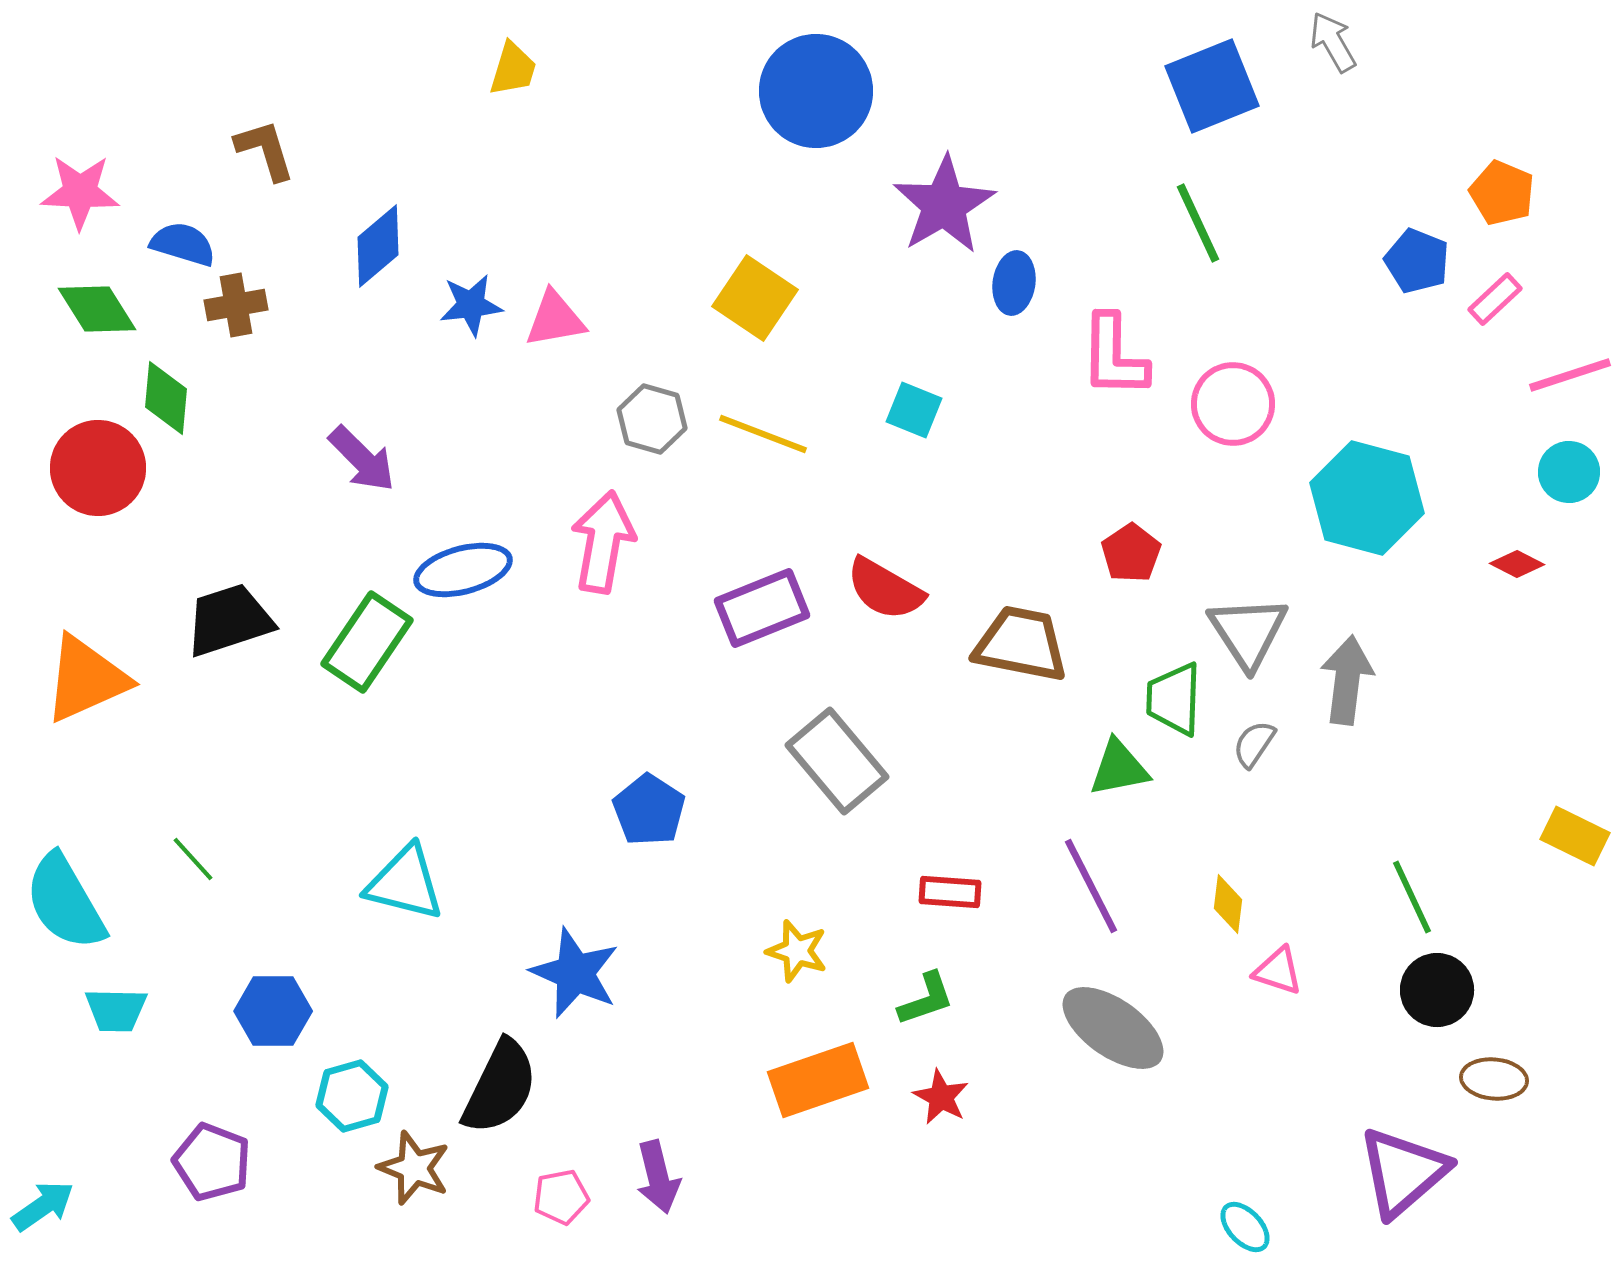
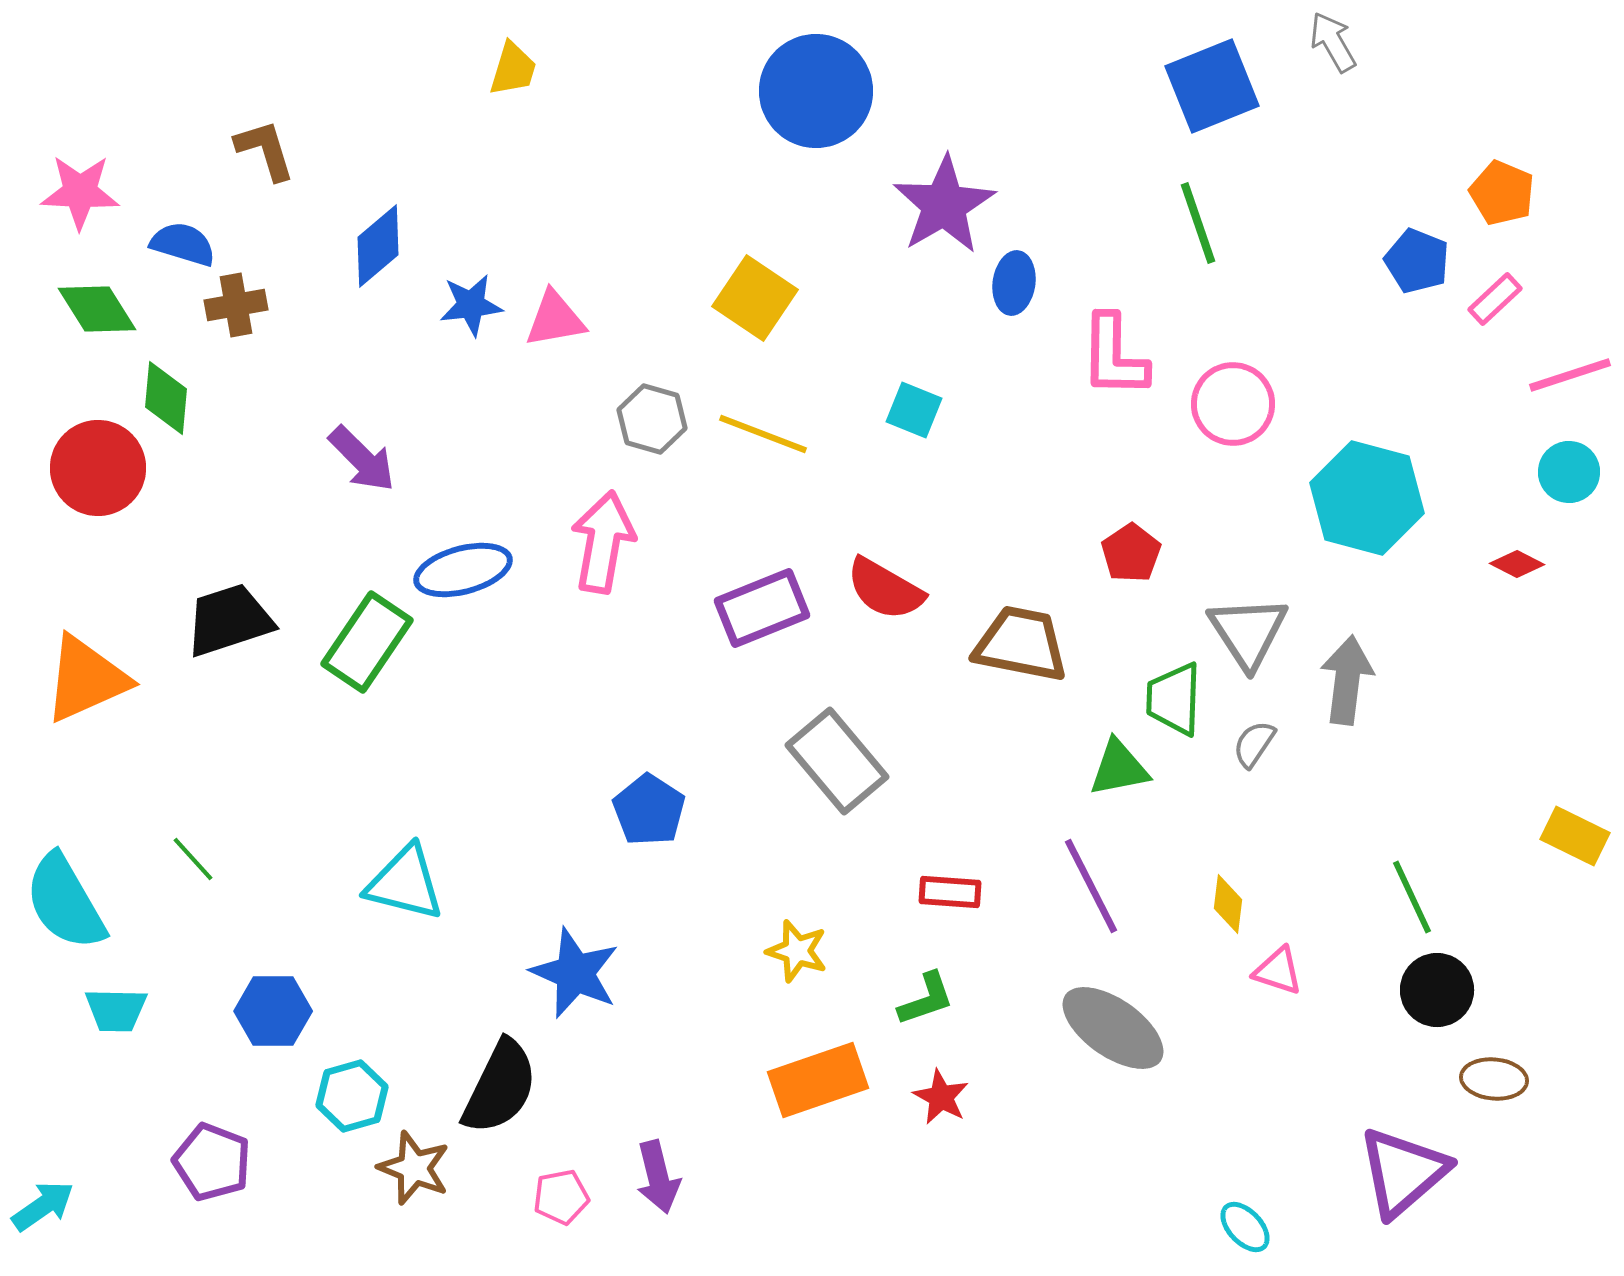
green line at (1198, 223): rotated 6 degrees clockwise
